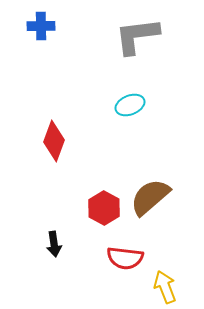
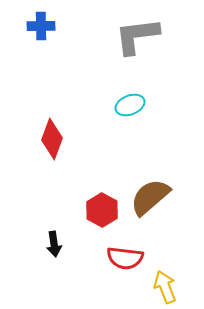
red diamond: moved 2 px left, 2 px up
red hexagon: moved 2 px left, 2 px down
